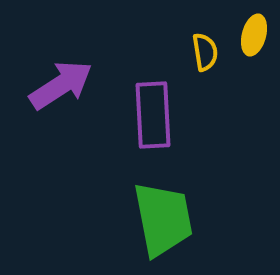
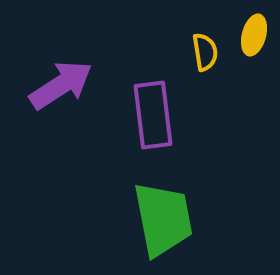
purple rectangle: rotated 4 degrees counterclockwise
